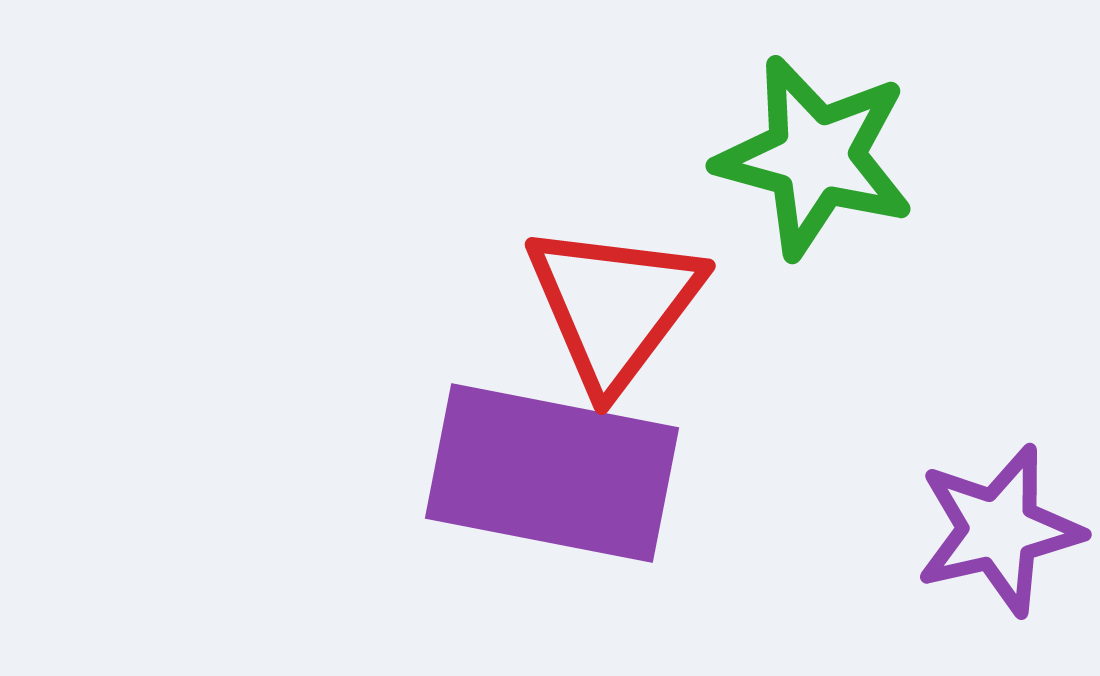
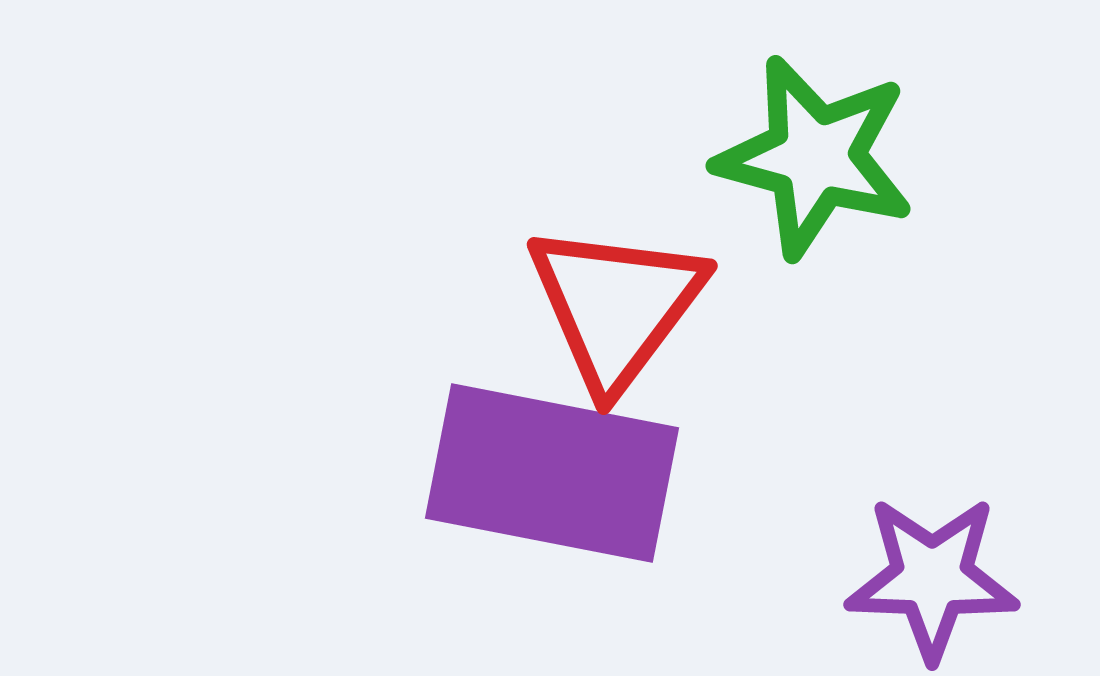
red triangle: moved 2 px right
purple star: moved 67 px left, 48 px down; rotated 15 degrees clockwise
